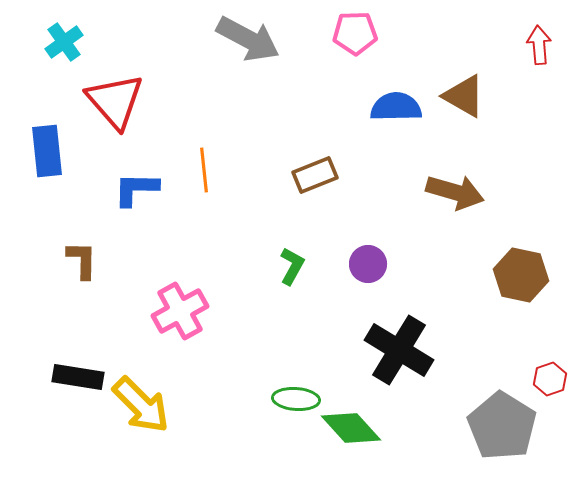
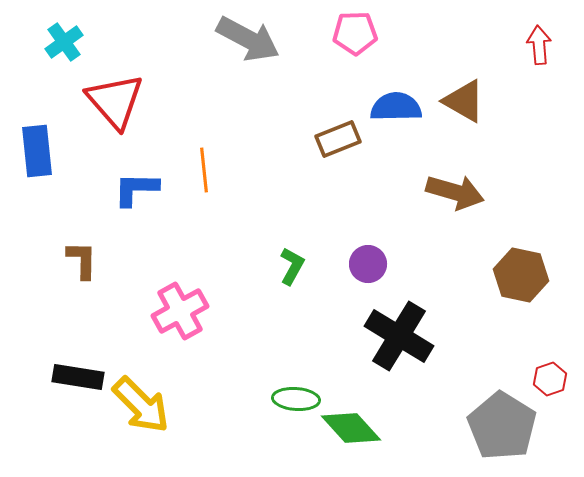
brown triangle: moved 5 px down
blue rectangle: moved 10 px left
brown rectangle: moved 23 px right, 36 px up
black cross: moved 14 px up
